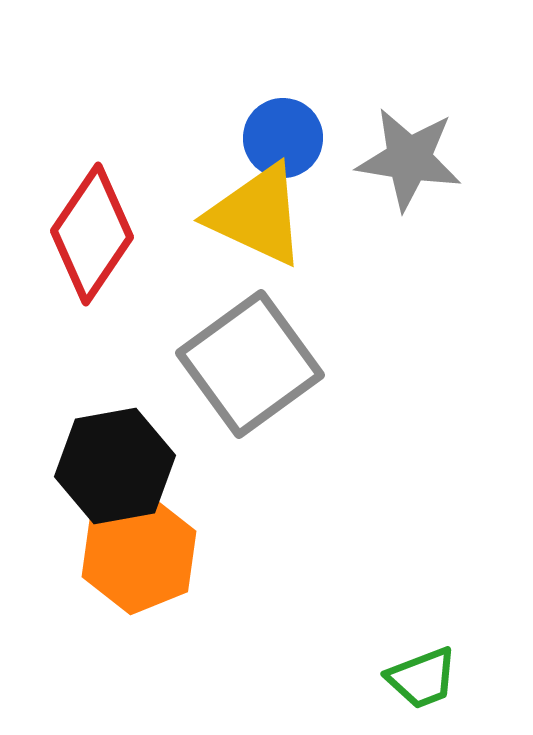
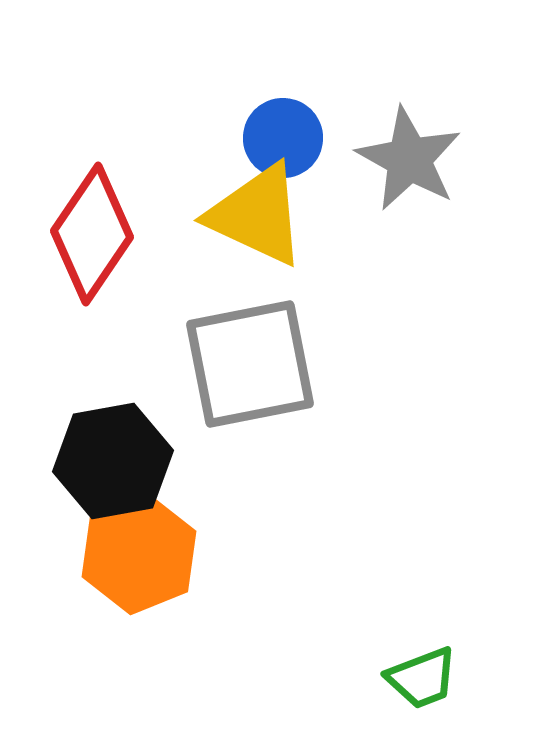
gray star: rotated 20 degrees clockwise
gray square: rotated 25 degrees clockwise
black hexagon: moved 2 px left, 5 px up
